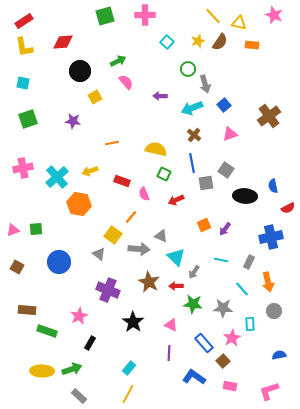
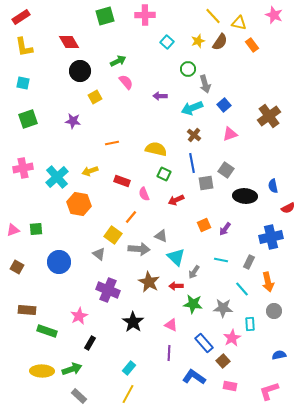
red rectangle at (24, 21): moved 3 px left, 4 px up
red diamond at (63, 42): moved 6 px right; rotated 65 degrees clockwise
orange rectangle at (252, 45): rotated 48 degrees clockwise
